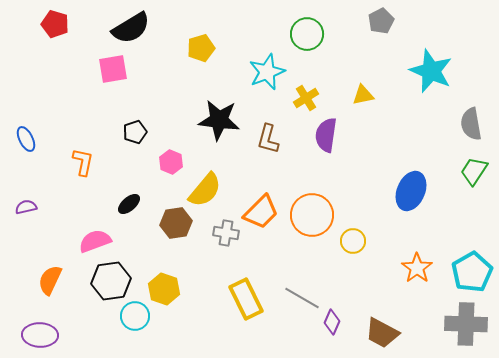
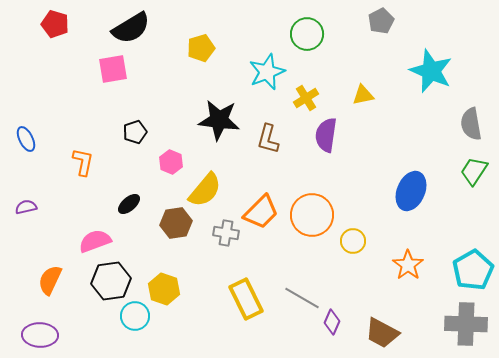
orange star at (417, 268): moved 9 px left, 3 px up
cyan pentagon at (472, 272): moved 1 px right, 2 px up
